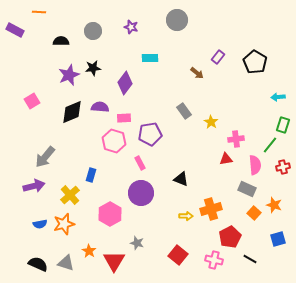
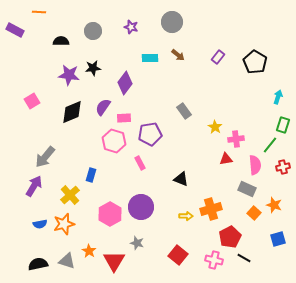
gray circle at (177, 20): moved 5 px left, 2 px down
brown arrow at (197, 73): moved 19 px left, 18 px up
purple star at (69, 75): rotated 30 degrees clockwise
cyan arrow at (278, 97): rotated 112 degrees clockwise
purple semicircle at (100, 107): moved 3 px right; rotated 60 degrees counterclockwise
yellow star at (211, 122): moved 4 px right, 5 px down
purple arrow at (34, 186): rotated 45 degrees counterclockwise
purple circle at (141, 193): moved 14 px down
black line at (250, 259): moved 6 px left, 1 px up
gray triangle at (66, 263): moved 1 px right, 2 px up
black semicircle at (38, 264): rotated 36 degrees counterclockwise
